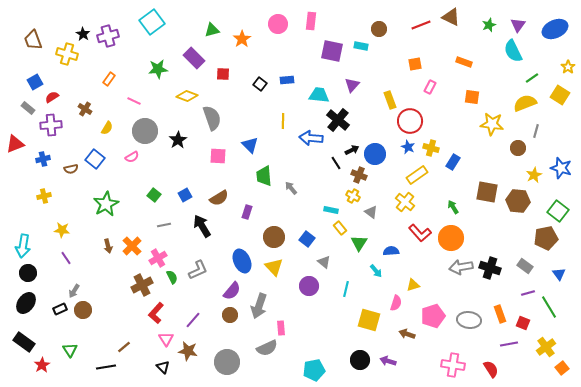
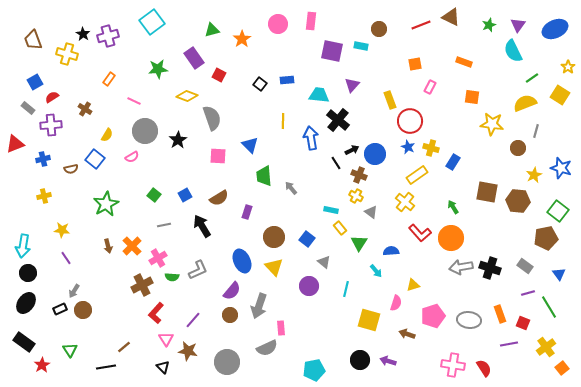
purple rectangle at (194, 58): rotated 10 degrees clockwise
red square at (223, 74): moved 4 px left, 1 px down; rotated 24 degrees clockwise
yellow semicircle at (107, 128): moved 7 px down
blue arrow at (311, 138): rotated 75 degrees clockwise
yellow cross at (353, 196): moved 3 px right
green semicircle at (172, 277): rotated 120 degrees clockwise
red semicircle at (491, 369): moved 7 px left, 1 px up
